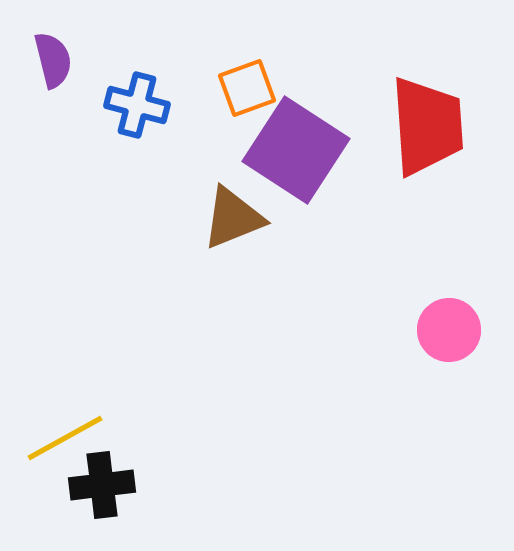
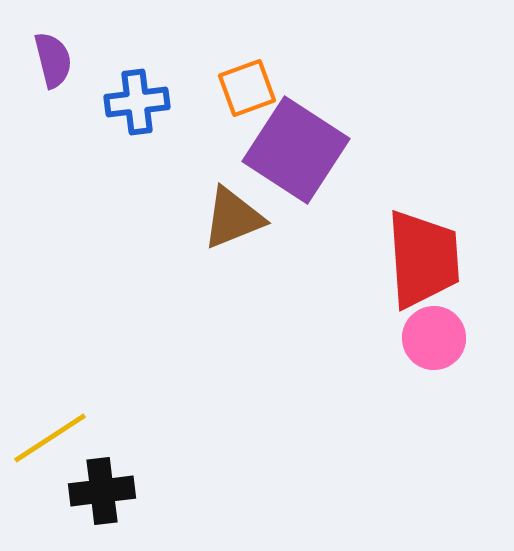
blue cross: moved 3 px up; rotated 22 degrees counterclockwise
red trapezoid: moved 4 px left, 133 px down
pink circle: moved 15 px left, 8 px down
yellow line: moved 15 px left; rotated 4 degrees counterclockwise
black cross: moved 6 px down
